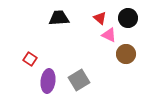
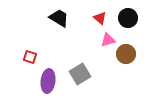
black trapezoid: rotated 35 degrees clockwise
pink triangle: moved 1 px left, 5 px down; rotated 42 degrees counterclockwise
red square: moved 2 px up; rotated 16 degrees counterclockwise
gray square: moved 1 px right, 6 px up
